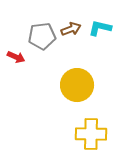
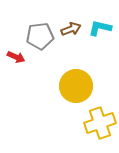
gray pentagon: moved 2 px left
yellow circle: moved 1 px left, 1 px down
yellow cross: moved 9 px right, 11 px up; rotated 20 degrees counterclockwise
